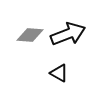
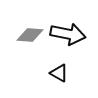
black arrow: rotated 32 degrees clockwise
